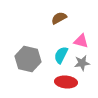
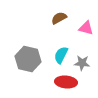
pink triangle: moved 5 px right, 13 px up
gray star: rotated 14 degrees clockwise
